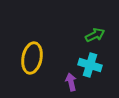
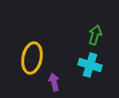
green arrow: rotated 48 degrees counterclockwise
purple arrow: moved 17 px left
